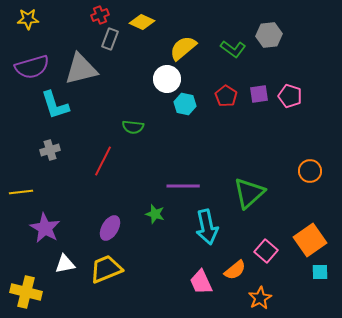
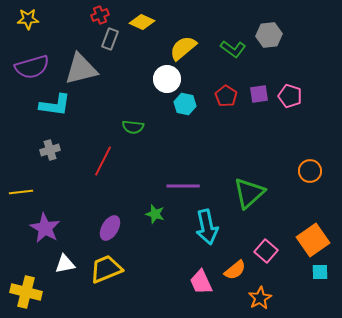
cyan L-shape: rotated 64 degrees counterclockwise
orange square: moved 3 px right
